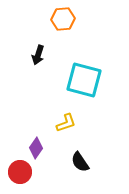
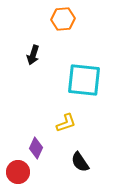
black arrow: moved 5 px left
cyan square: rotated 9 degrees counterclockwise
purple diamond: rotated 10 degrees counterclockwise
red circle: moved 2 px left
